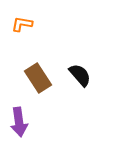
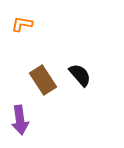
brown rectangle: moved 5 px right, 2 px down
purple arrow: moved 1 px right, 2 px up
